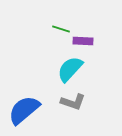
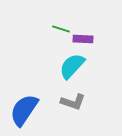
purple rectangle: moved 2 px up
cyan semicircle: moved 2 px right, 3 px up
blue semicircle: rotated 16 degrees counterclockwise
